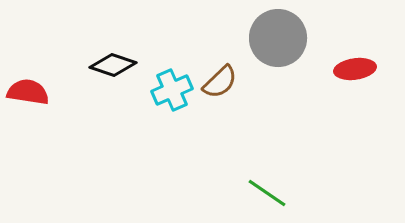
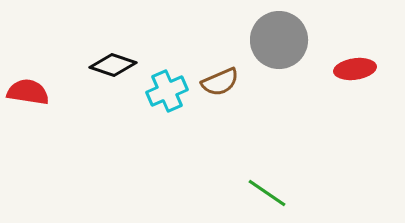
gray circle: moved 1 px right, 2 px down
brown semicircle: rotated 21 degrees clockwise
cyan cross: moved 5 px left, 1 px down
